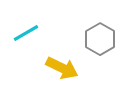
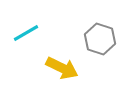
gray hexagon: rotated 12 degrees counterclockwise
